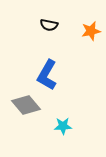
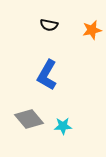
orange star: moved 1 px right, 1 px up
gray diamond: moved 3 px right, 14 px down
